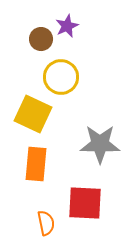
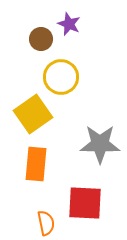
purple star: moved 2 px right, 2 px up; rotated 25 degrees counterclockwise
yellow square: rotated 30 degrees clockwise
